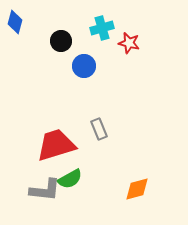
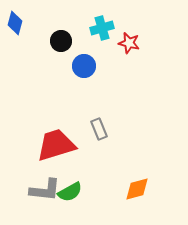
blue diamond: moved 1 px down
green semicircle: moved 13 px down
